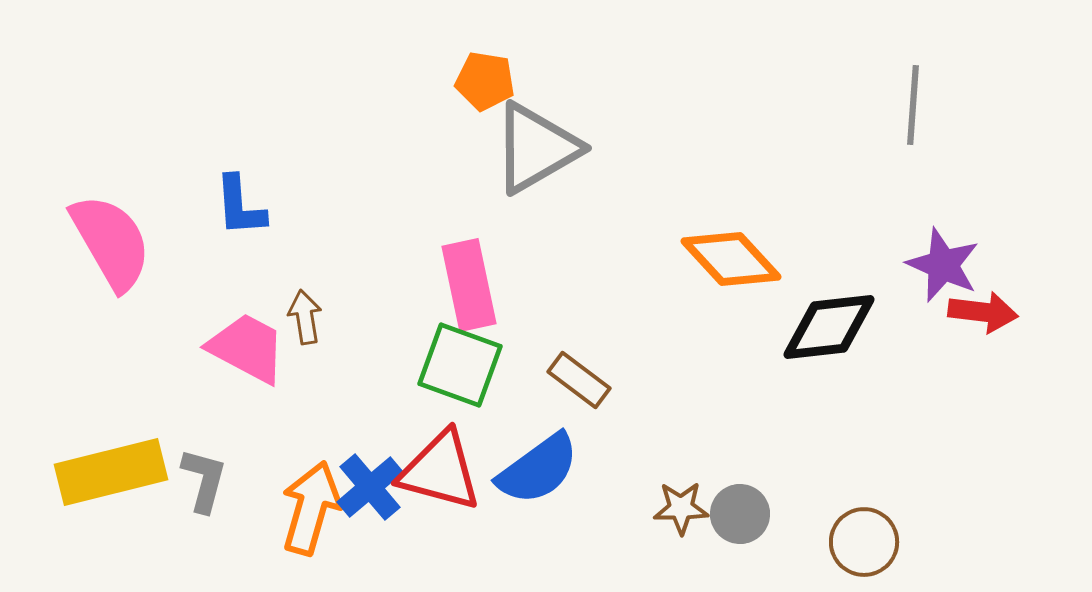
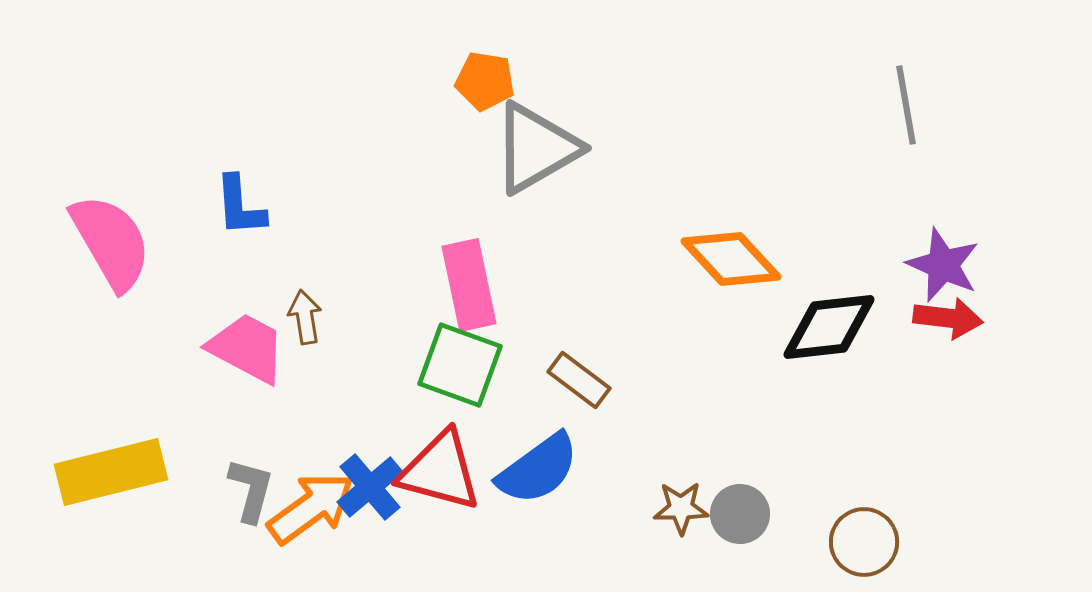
gray line: moved 7 px left; rotated 14 degrees counterclockwise
red arrow: moved 35 px left, 6 px down
gray L-shape: moved 47 px right, 10 px down
orange arrow: rotated 38 degrees clockwise
